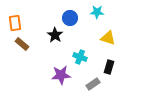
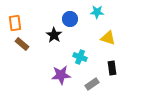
blue circle: moved 1 px down
black star: moved 1 px left
black rectangle: moved 3 px right, 1 px down; rotated 24 degrees counterclockwise
gray rectangle: moved 1 px left
